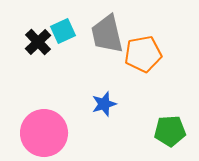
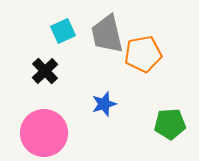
black cross: moved 7 px right, 29 px down
green pentagon: moved 7 px up
